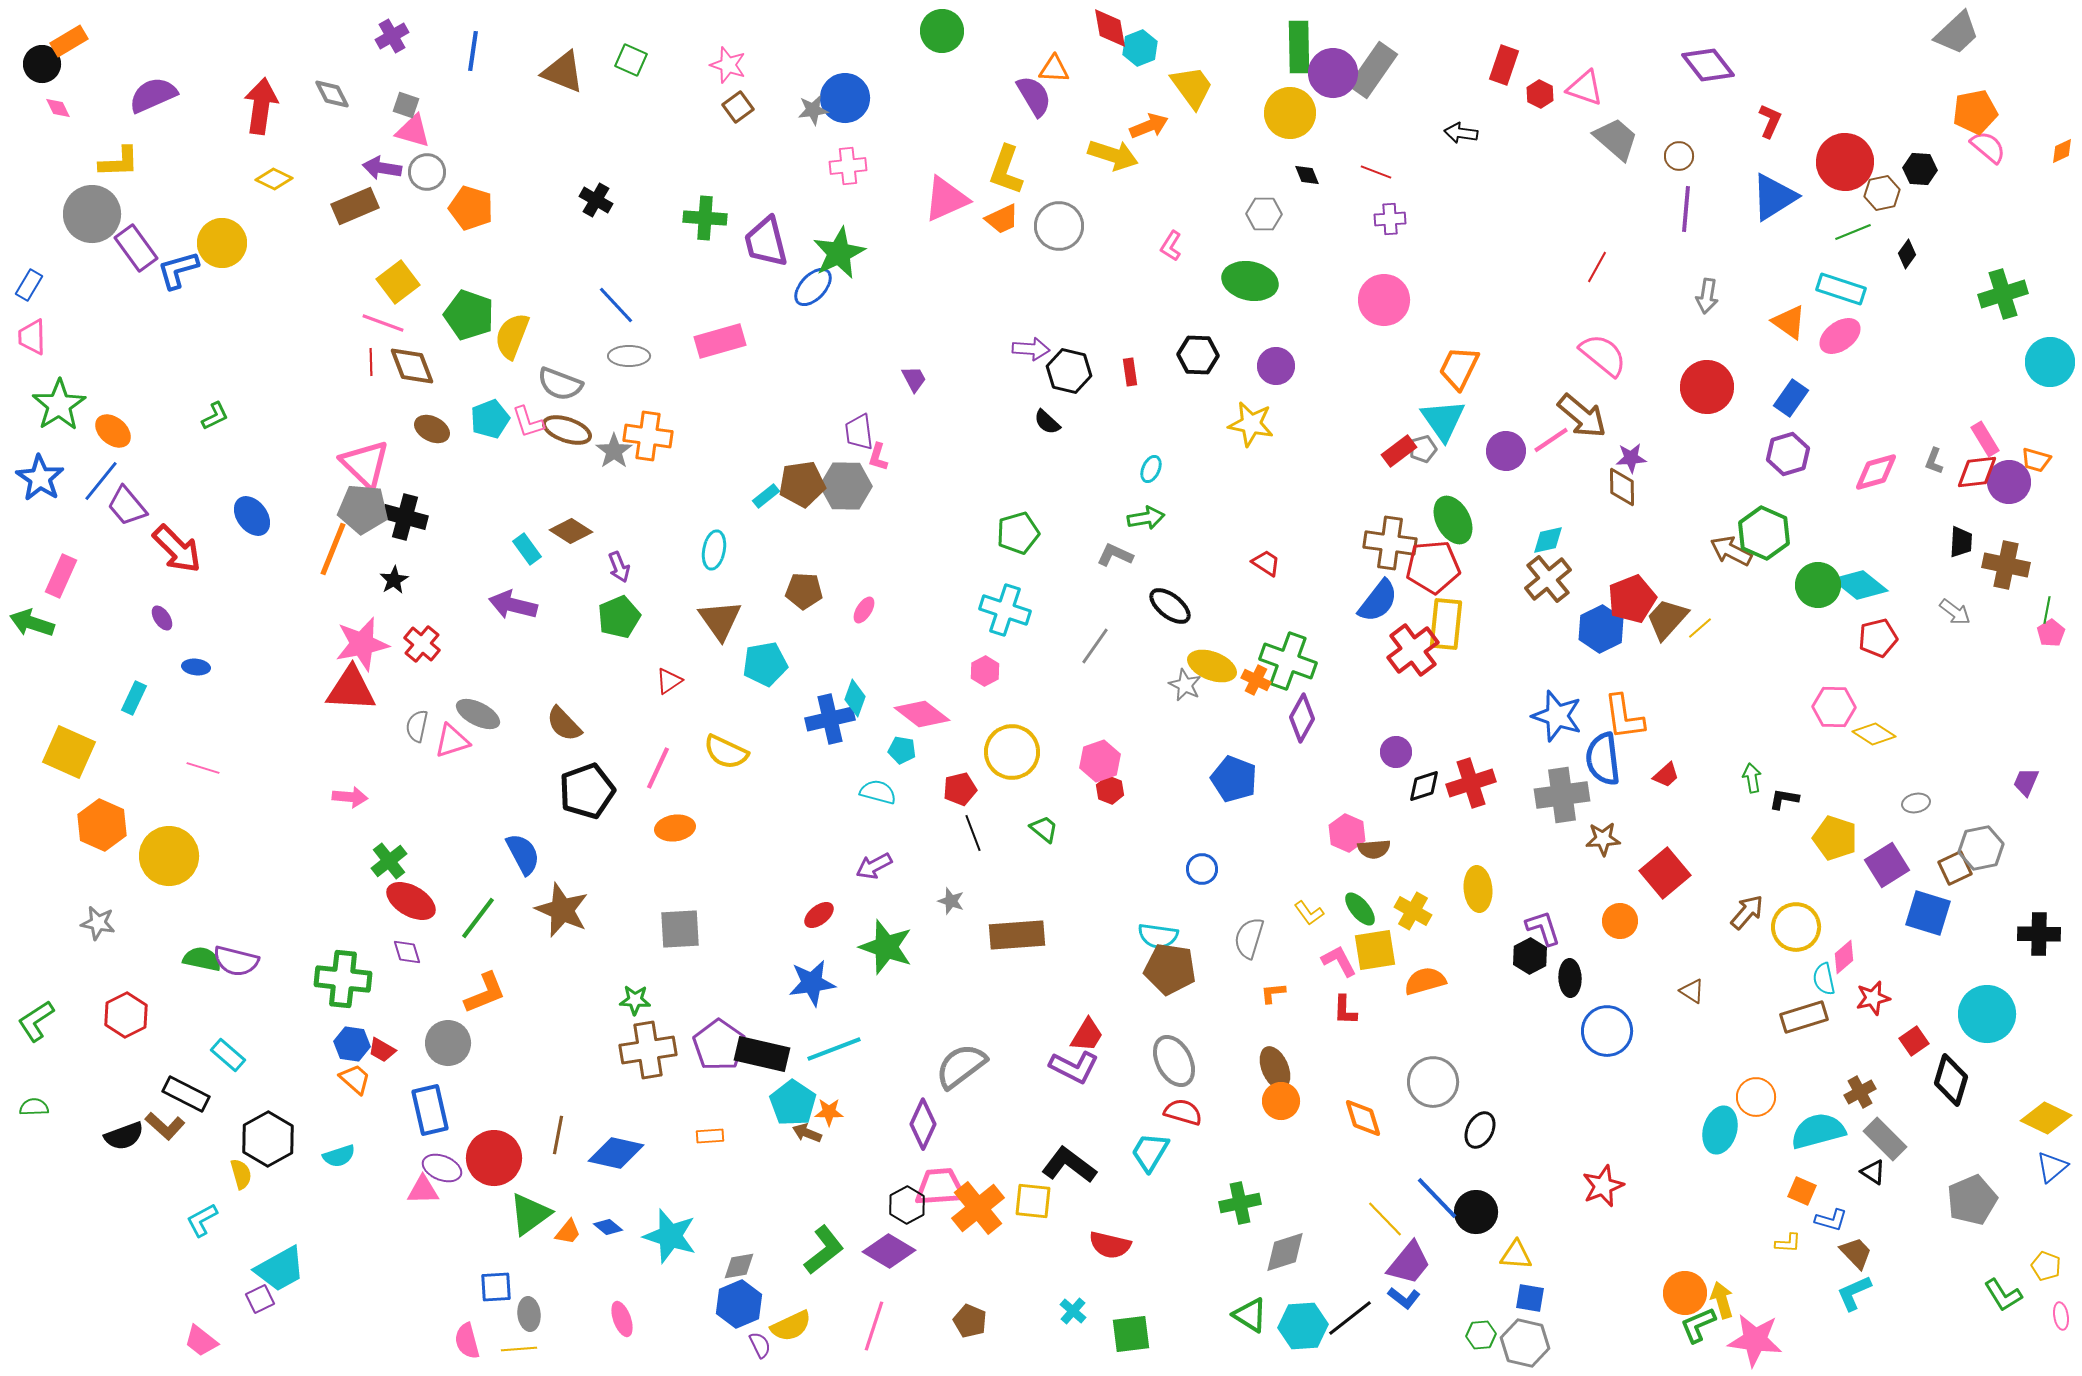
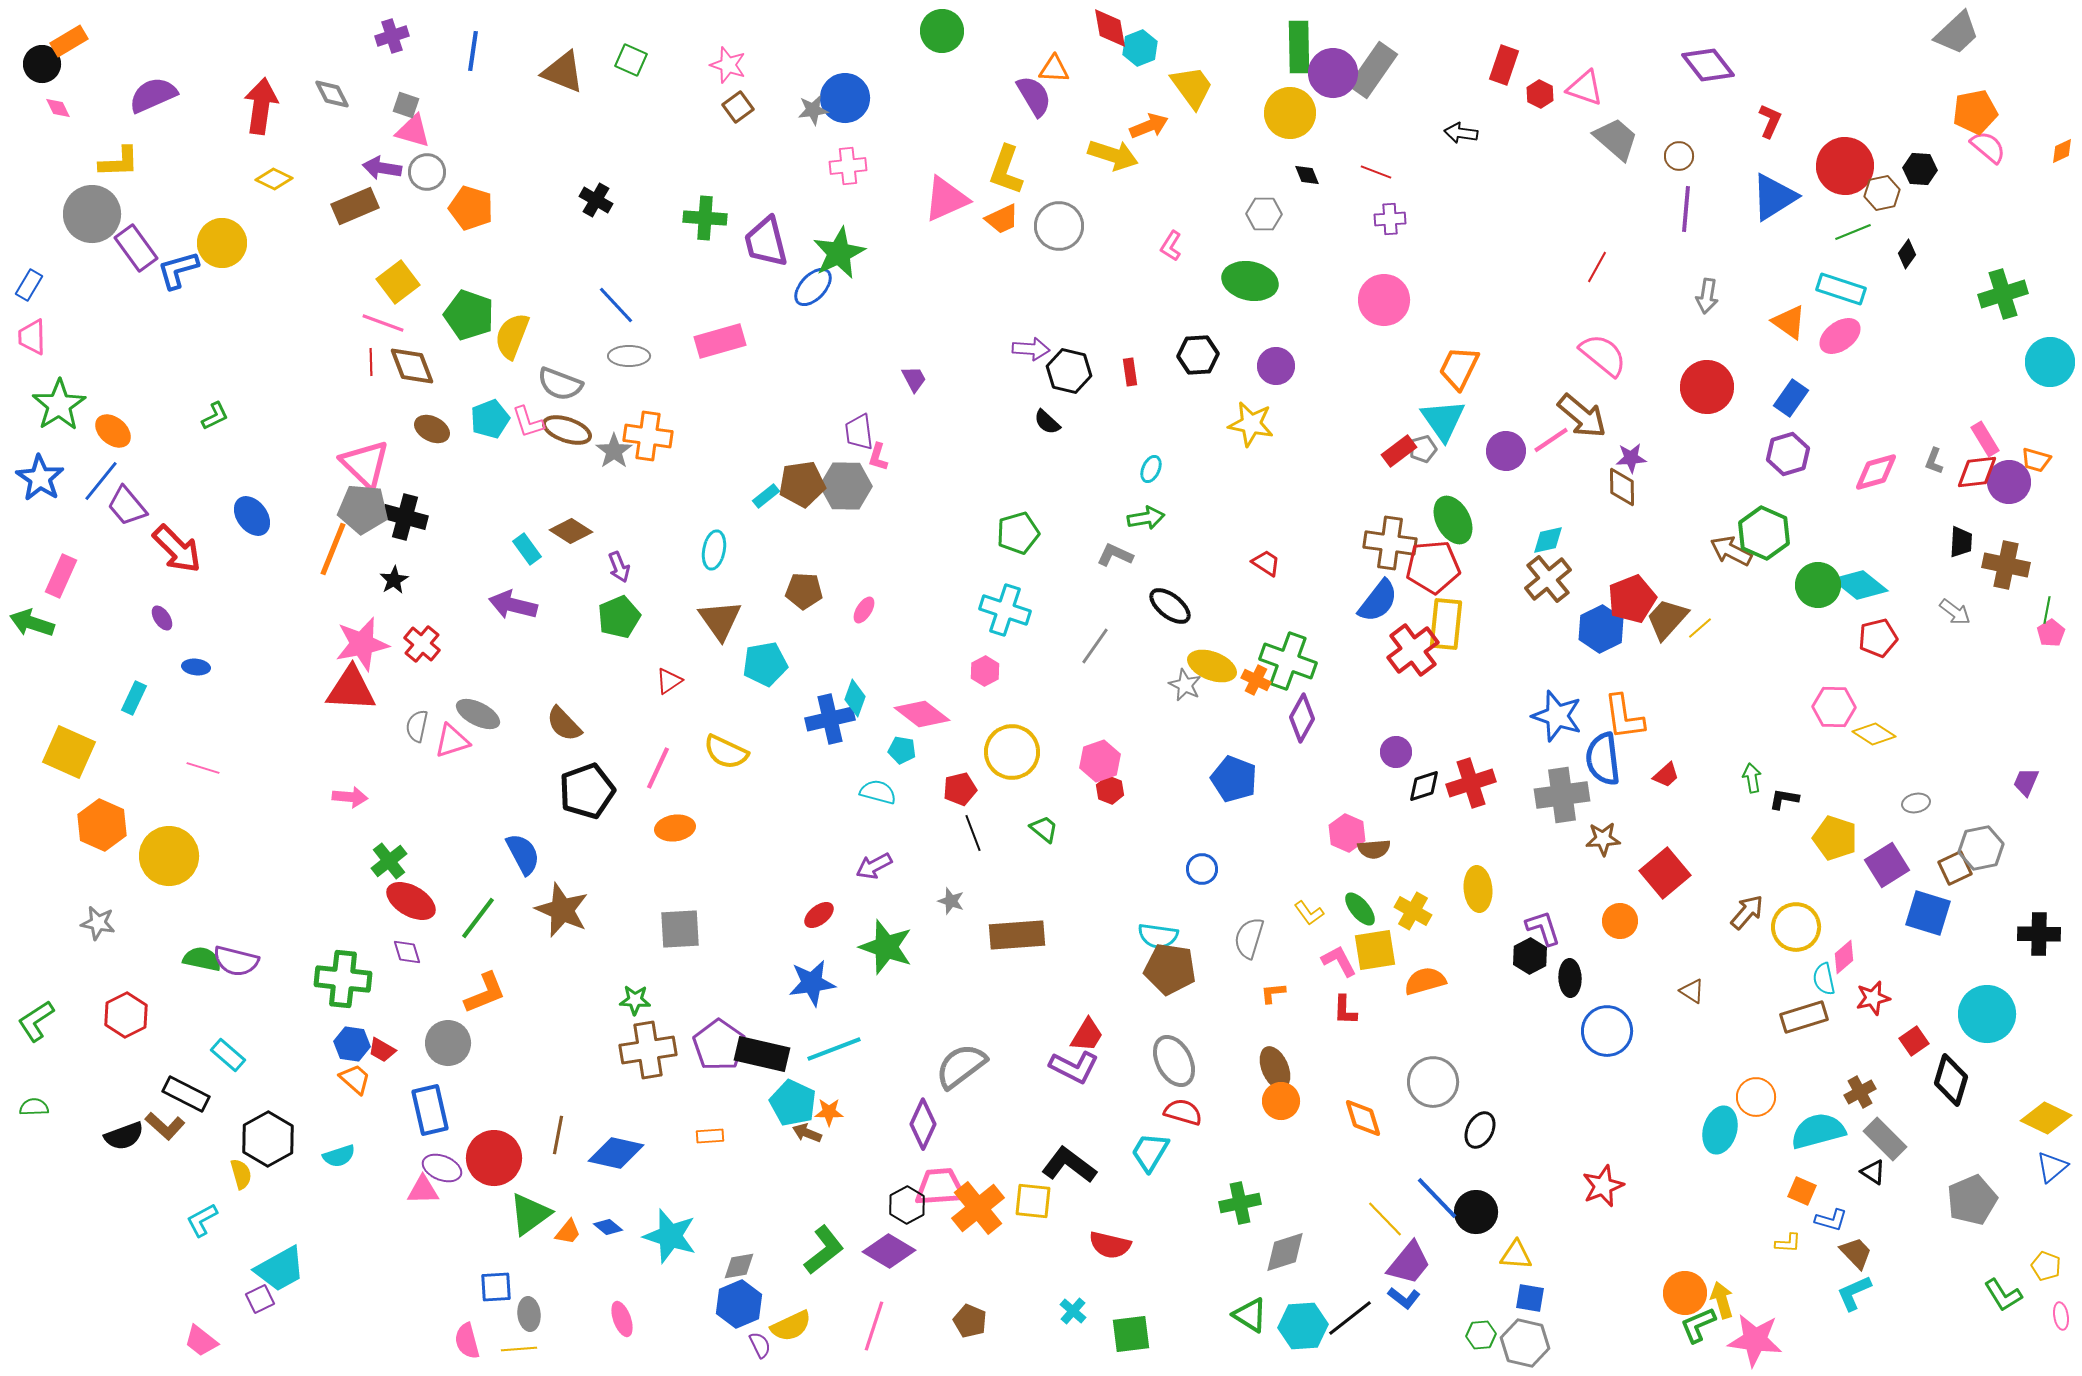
purple cross at (392, 36): rotated 12 degrees clockwise
red circle at (1845, 162): moved 4 px down
black hexagon at (1198, 355): rotated 6 degrees counterclockwise
cyan pentagon at (793, 1103): rotated 9 degrees counterclockwise
